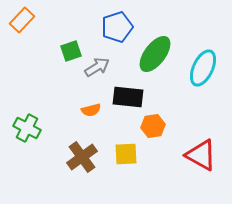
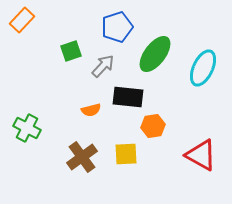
gray arrow: moved 6 px right, 1 px up; rotated 15 degrees counterclockwise
